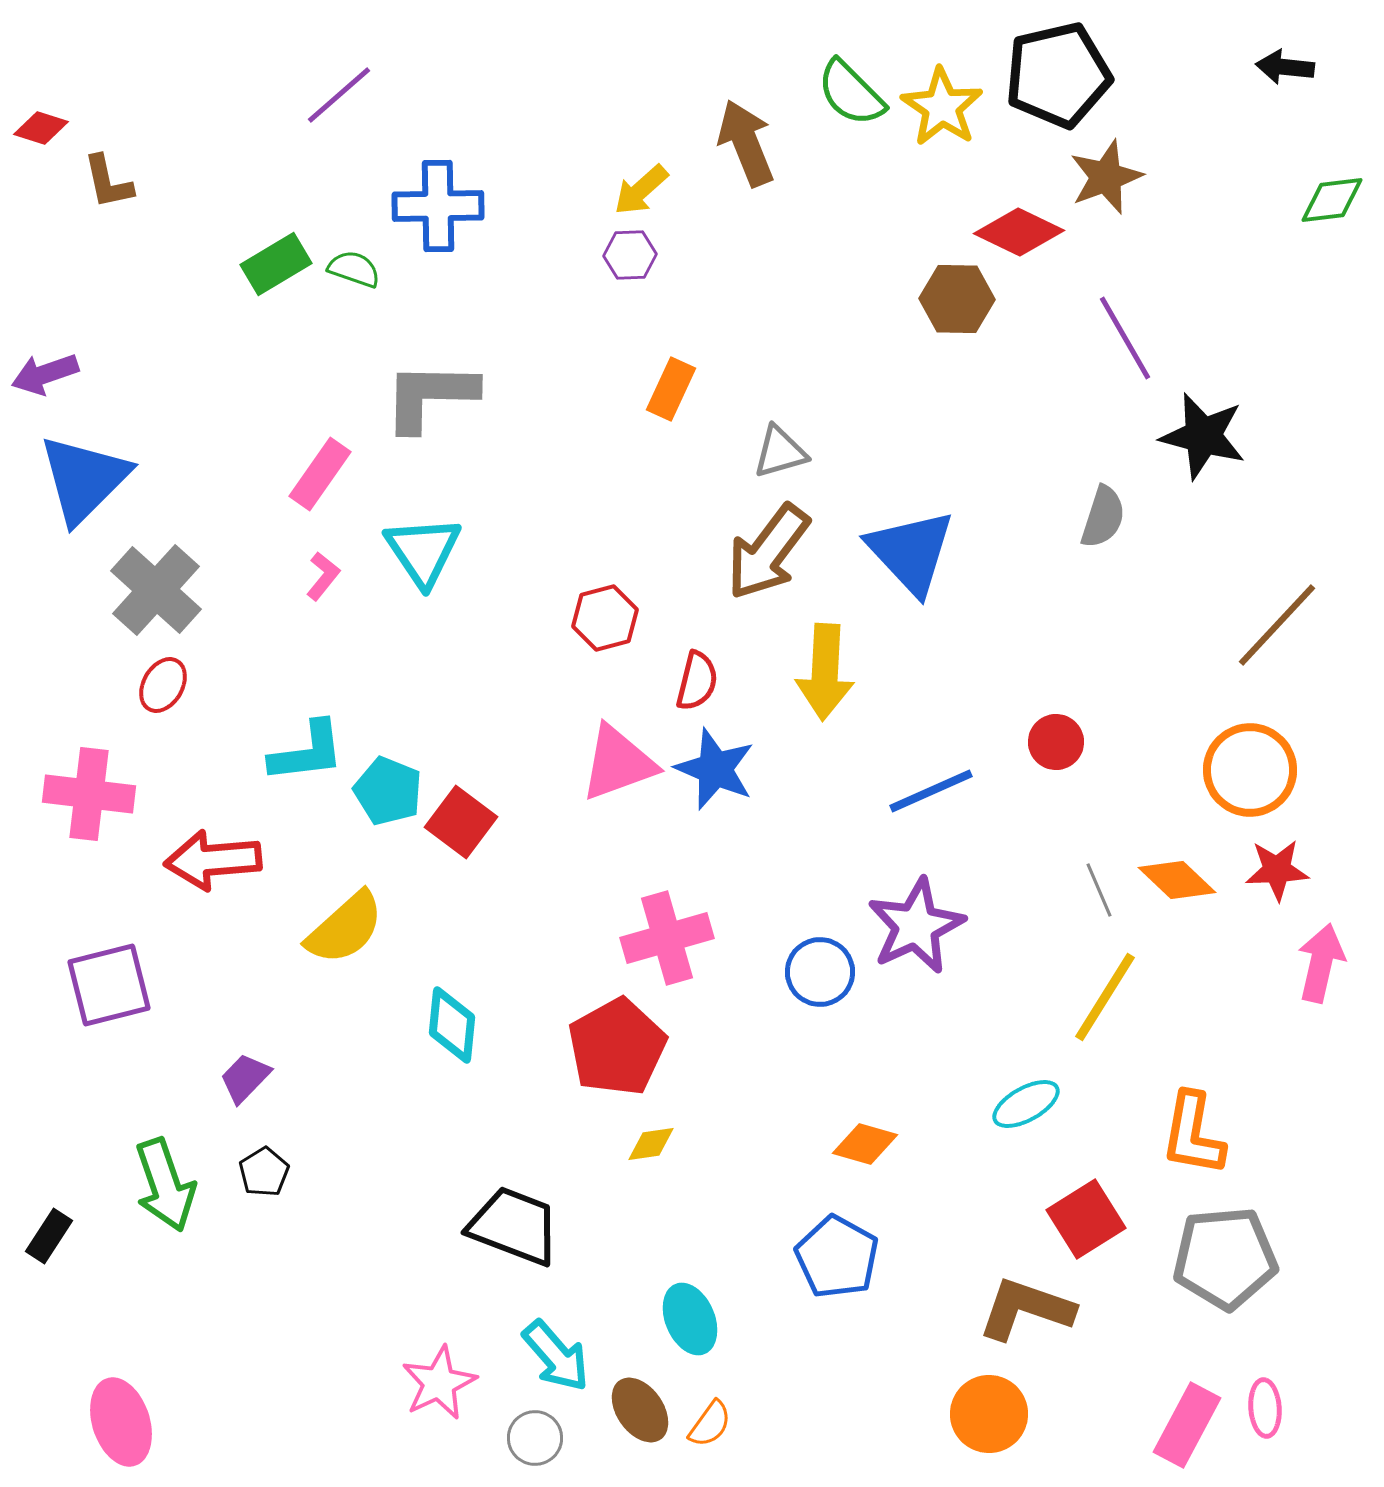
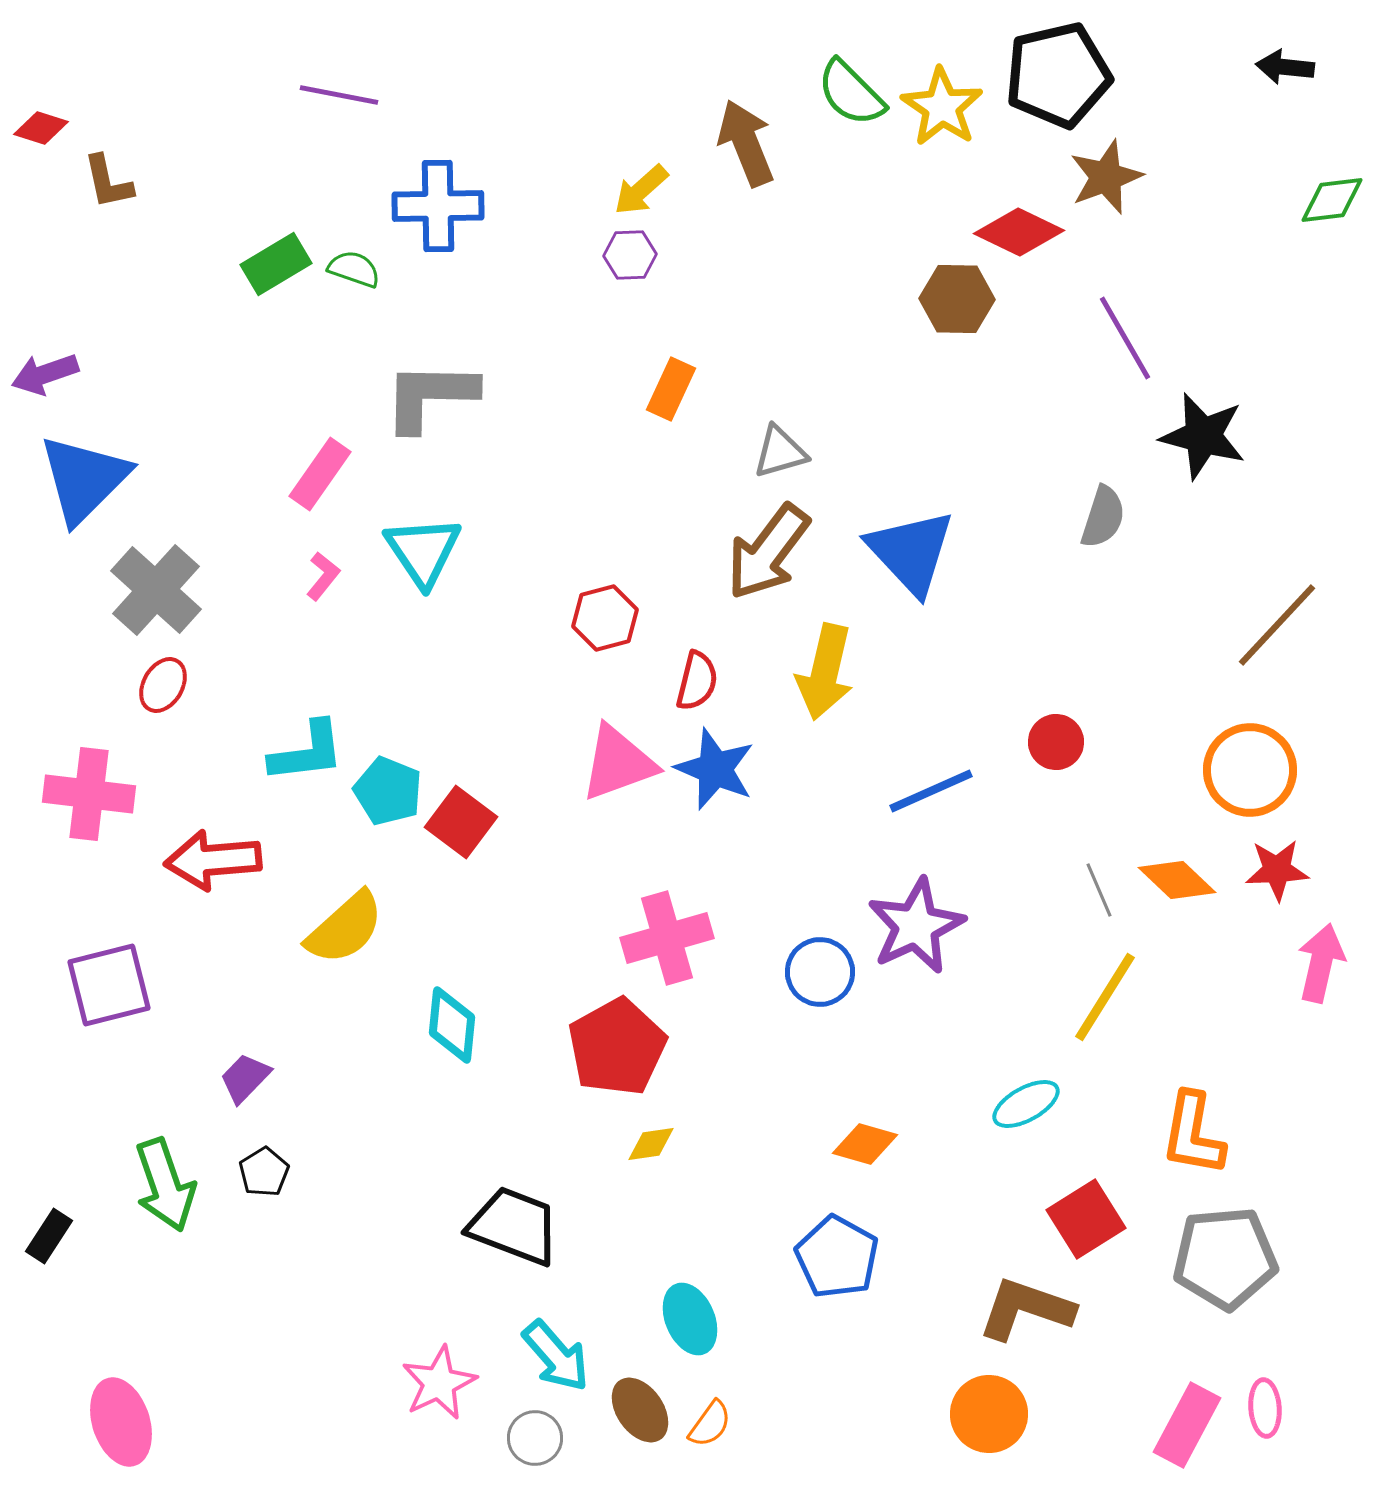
purple line at (339, 95): rotated 52 degrees clockwise
yellow arrow at (825, 672): rotated 10 degrees clockwise
